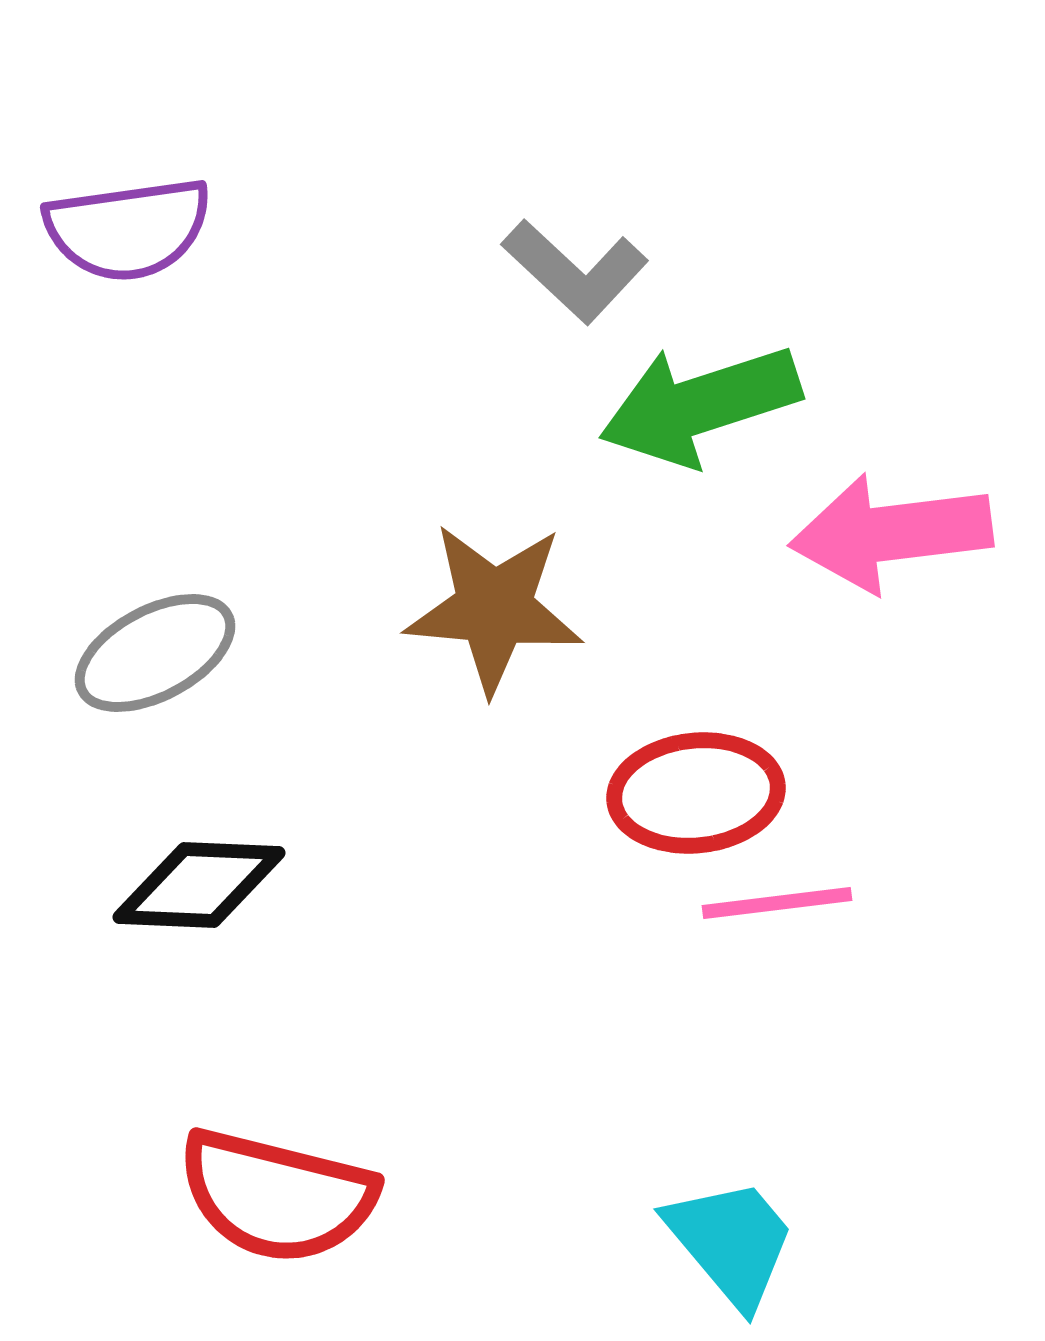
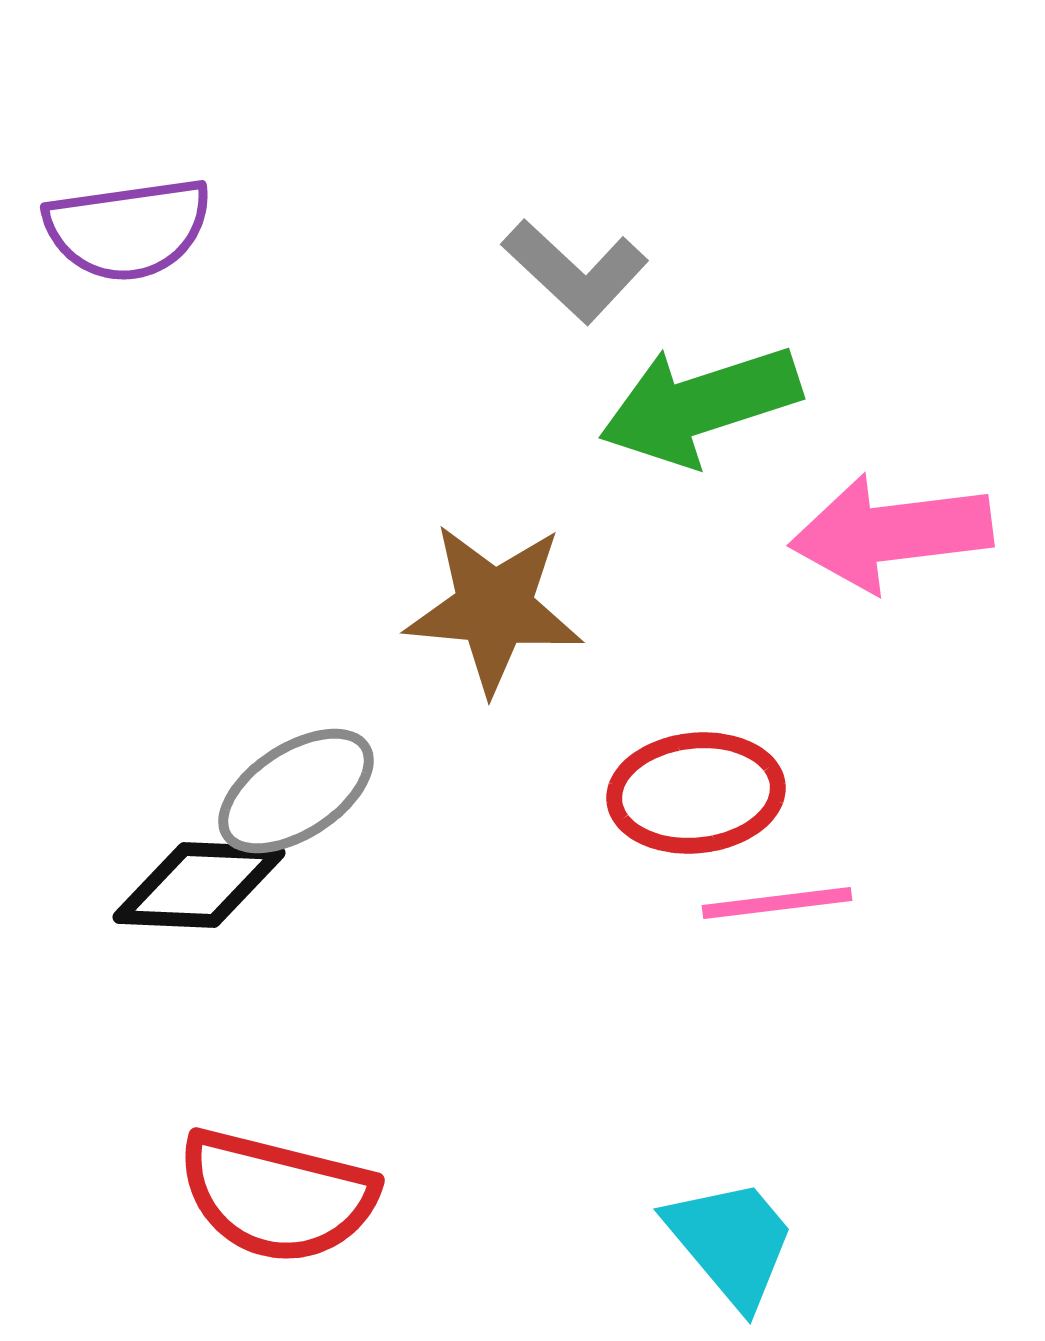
gray ellipse: moved 141 px right, 138 px down; rotated 5 degrees counterclockwise
